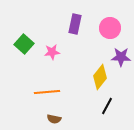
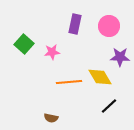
pink circle: moved 1 px left, 2 px up
purple star: moved 1 px left
yellow diamond: rotated 70 degrees counterclockwise
orange line: moved 22 px right, 10 px up
black line: moved 2 px right; rotated 18 degrees clockwise
brown semicircle: moved 3 px left, 1 px up
